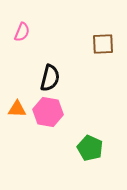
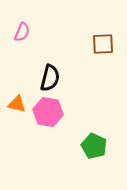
orange triangle: moved 5 px up; rotated 12 degrees clockwise
green pentagon: moved 4 px right, 2 px up
